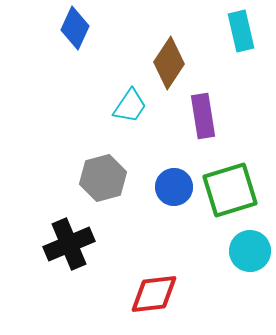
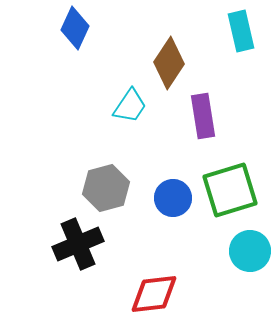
gray hexagon: moved 3 px right, 10 px down
blue circle: moved 1 px left, 11 px down
black cross: moved 9 px right
